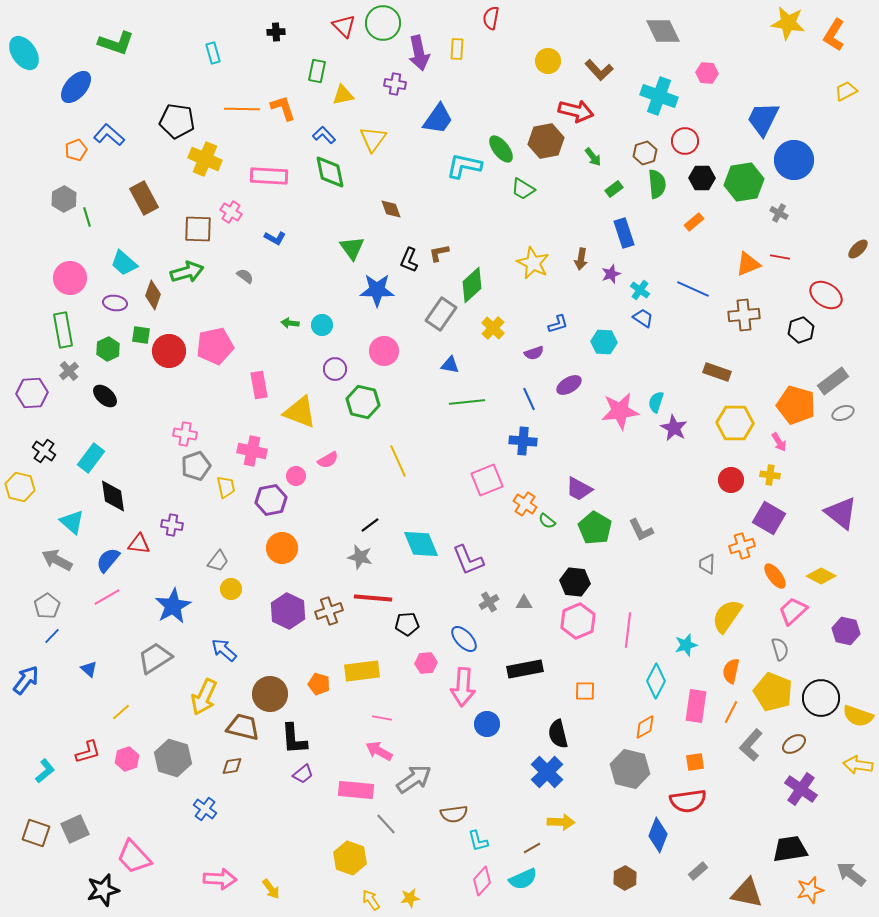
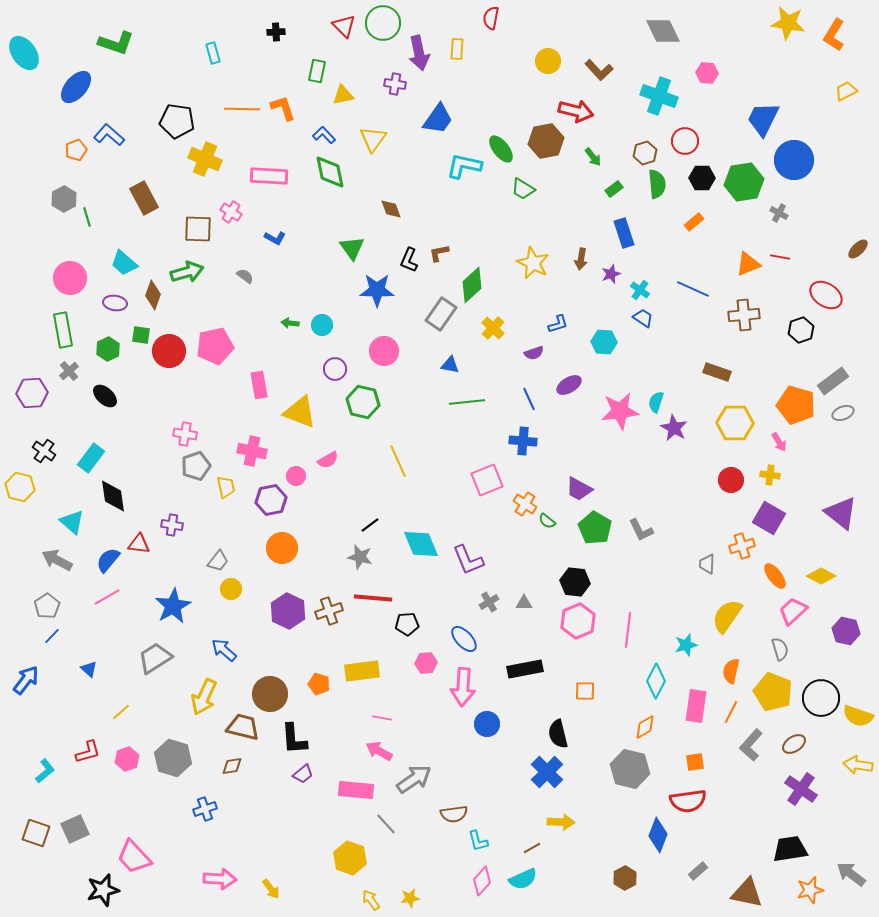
blue cross at (205, 809): rotated 35 degrees clockwise
